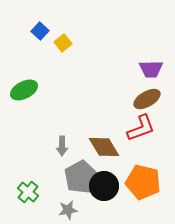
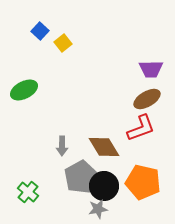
gray star: moved 30 px right, 1 px up
